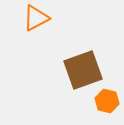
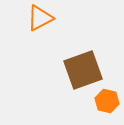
orange triangle: moved 4 px right
